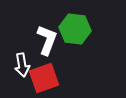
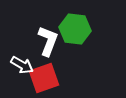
white L-shape: moved 1 px right, 1 px down
white arrow: rotated 50 degrees counterclockwise
